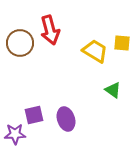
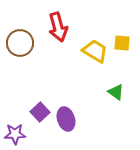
red arrow: moved 8 px right, 3 px up
green triangle: moved 3 px right, 2 px down
purple square: moved 6 px right, 3 px up; rotated 30 degrees counterclockwise
